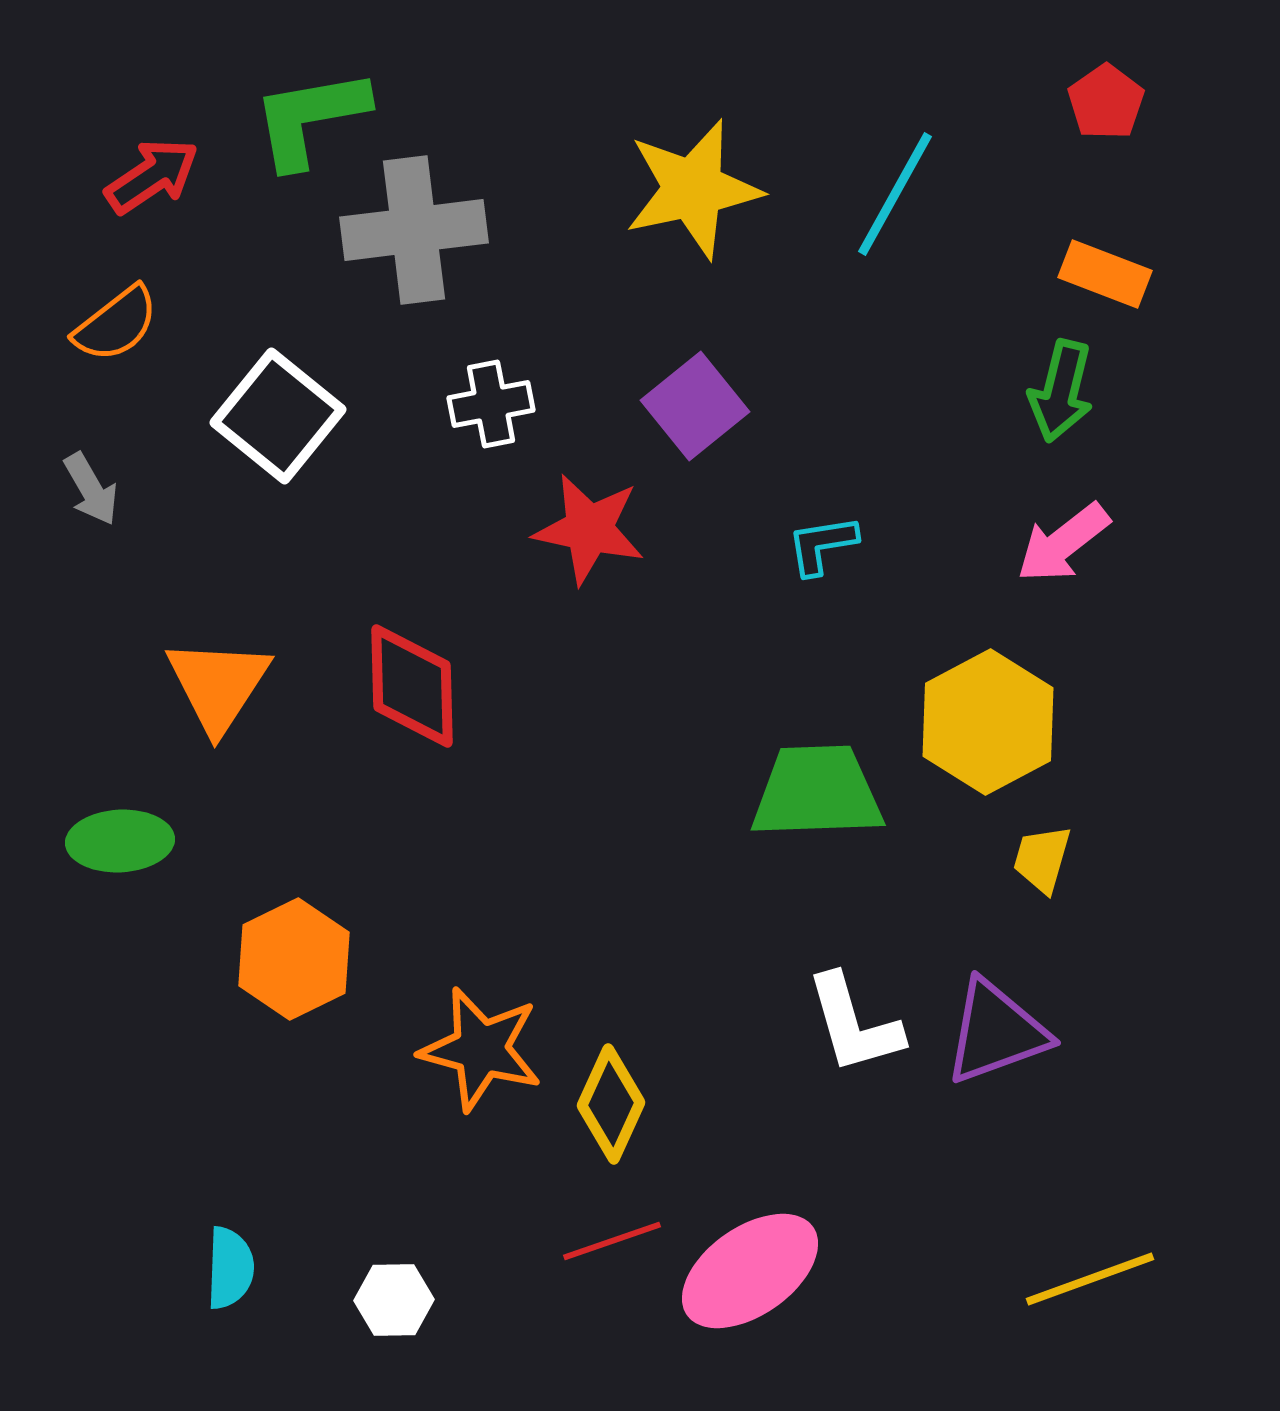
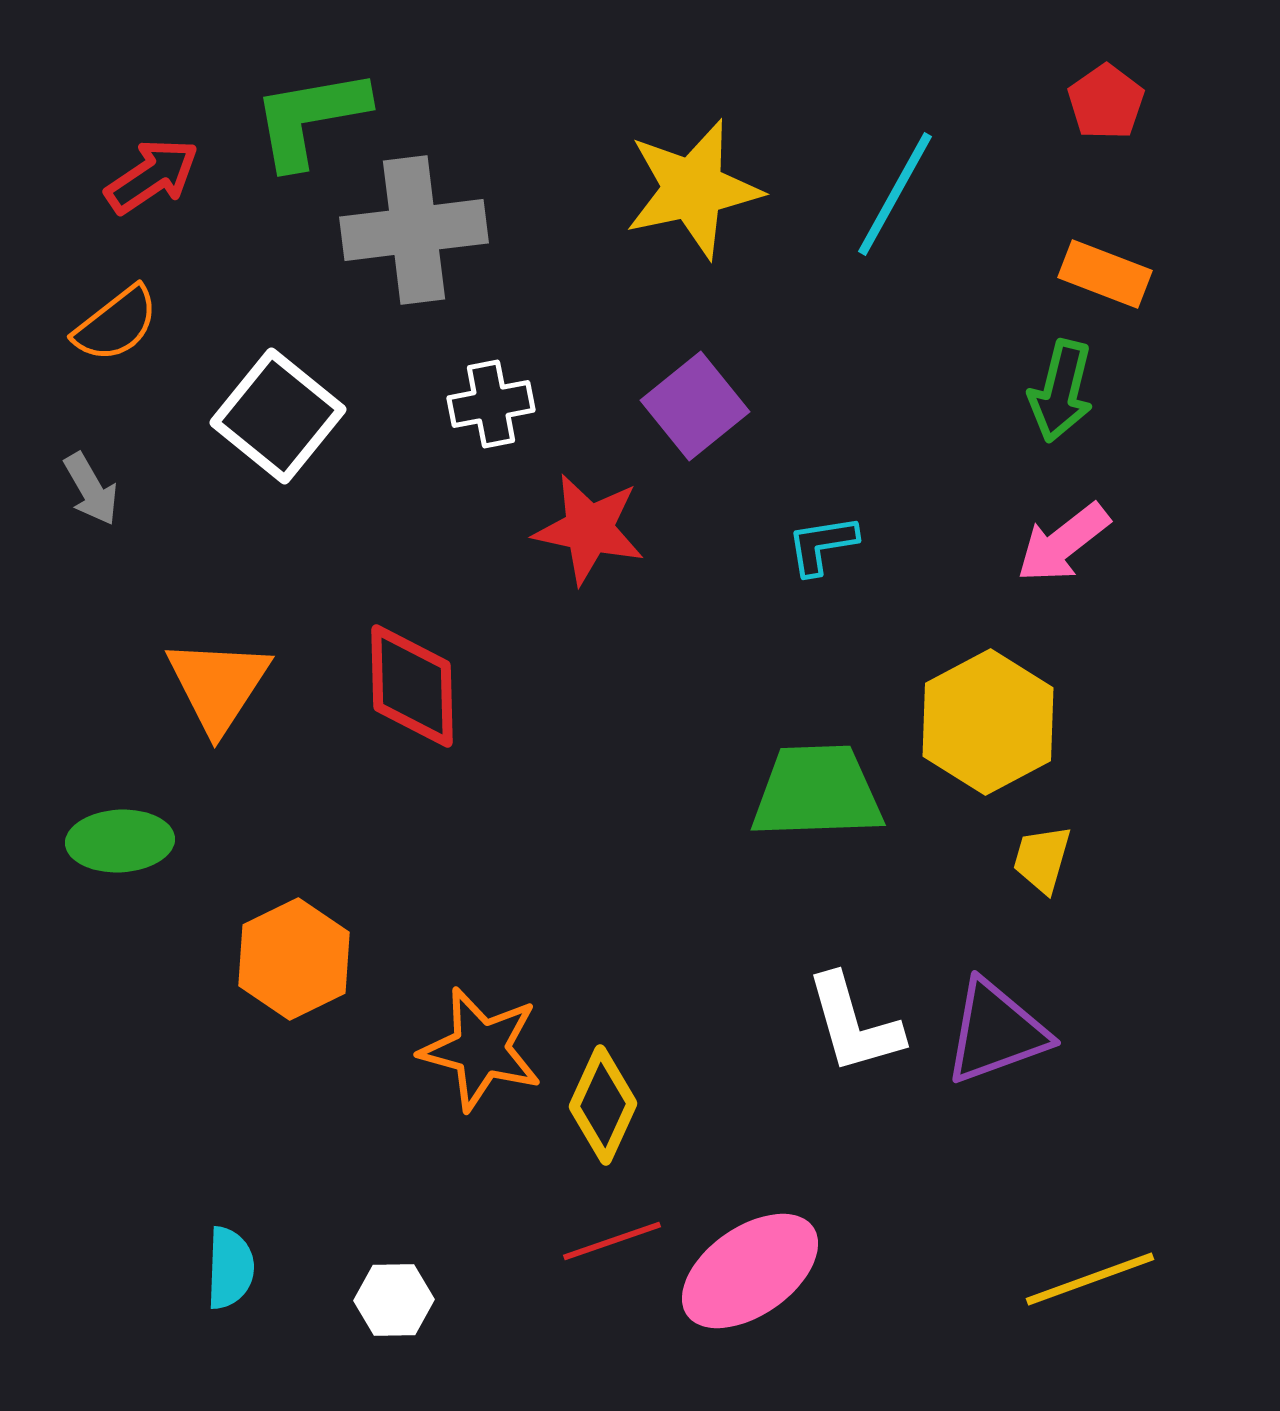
yellow diamond: moved 8 px left, 1 px down
